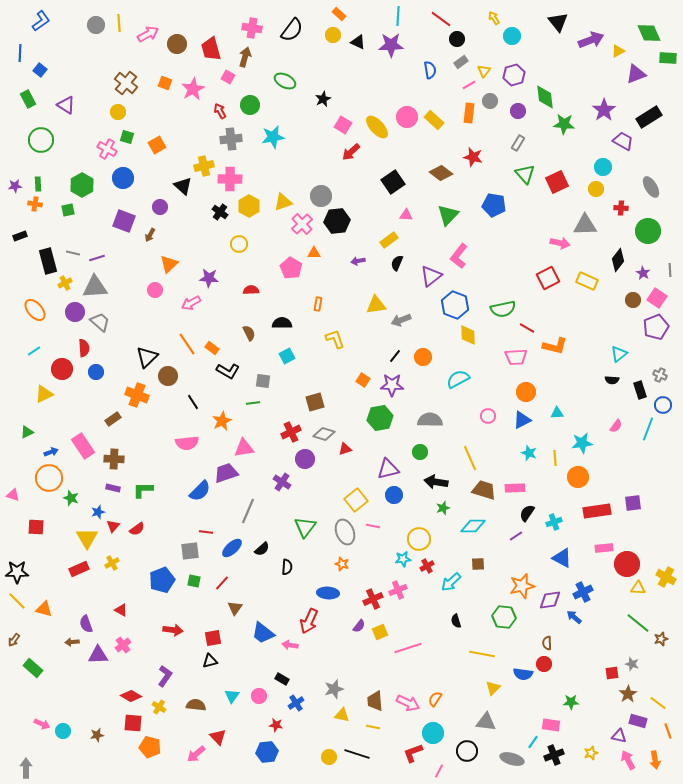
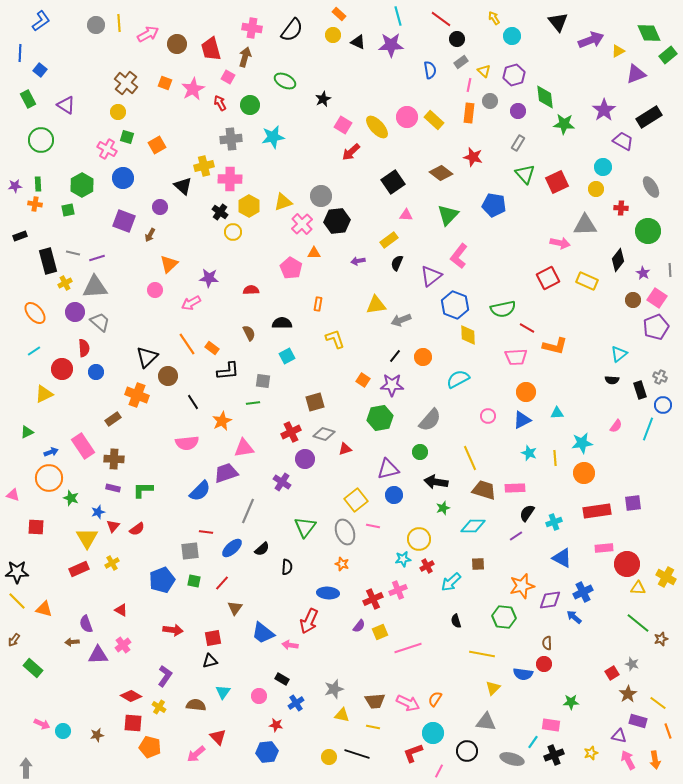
cyan line at (398, 16): rotated 18 degrees counterclockwise
green rectangle at (668, 58): moved 3 px up; rotated 42 degrees counterclockwise
yellow triangle at (484, 71): rotated 24 degrees counterclockwise
pink line at (469, 85): rotated 48 degrees counterclockwise
red arrow at (220, 111): moved 8 px up
yellow circle at (239, 244): moved 6 px left, 12 px up
orange ellipse at (35, 310): moved 3 px down
black L-shape at (228, 371): rotated 35 degrees counterclockwise
gray cross at (660, 375): moved 2 px down
gray semicircle at (430, 420): rotated 130 degrees clockwise
orange circle at (578, 477): moved 6 px right, 4 px up
red square at (612, 673): rotated 24 degrees counterclockwise
cyan triangle at (232, 696): moved 9 px left, 4 px up
brown trapezoid at (375, 701): rotated 90 degrees counterclockwise
